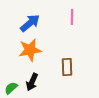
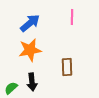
black arrow: rotated 30 degrees counterclockwise
